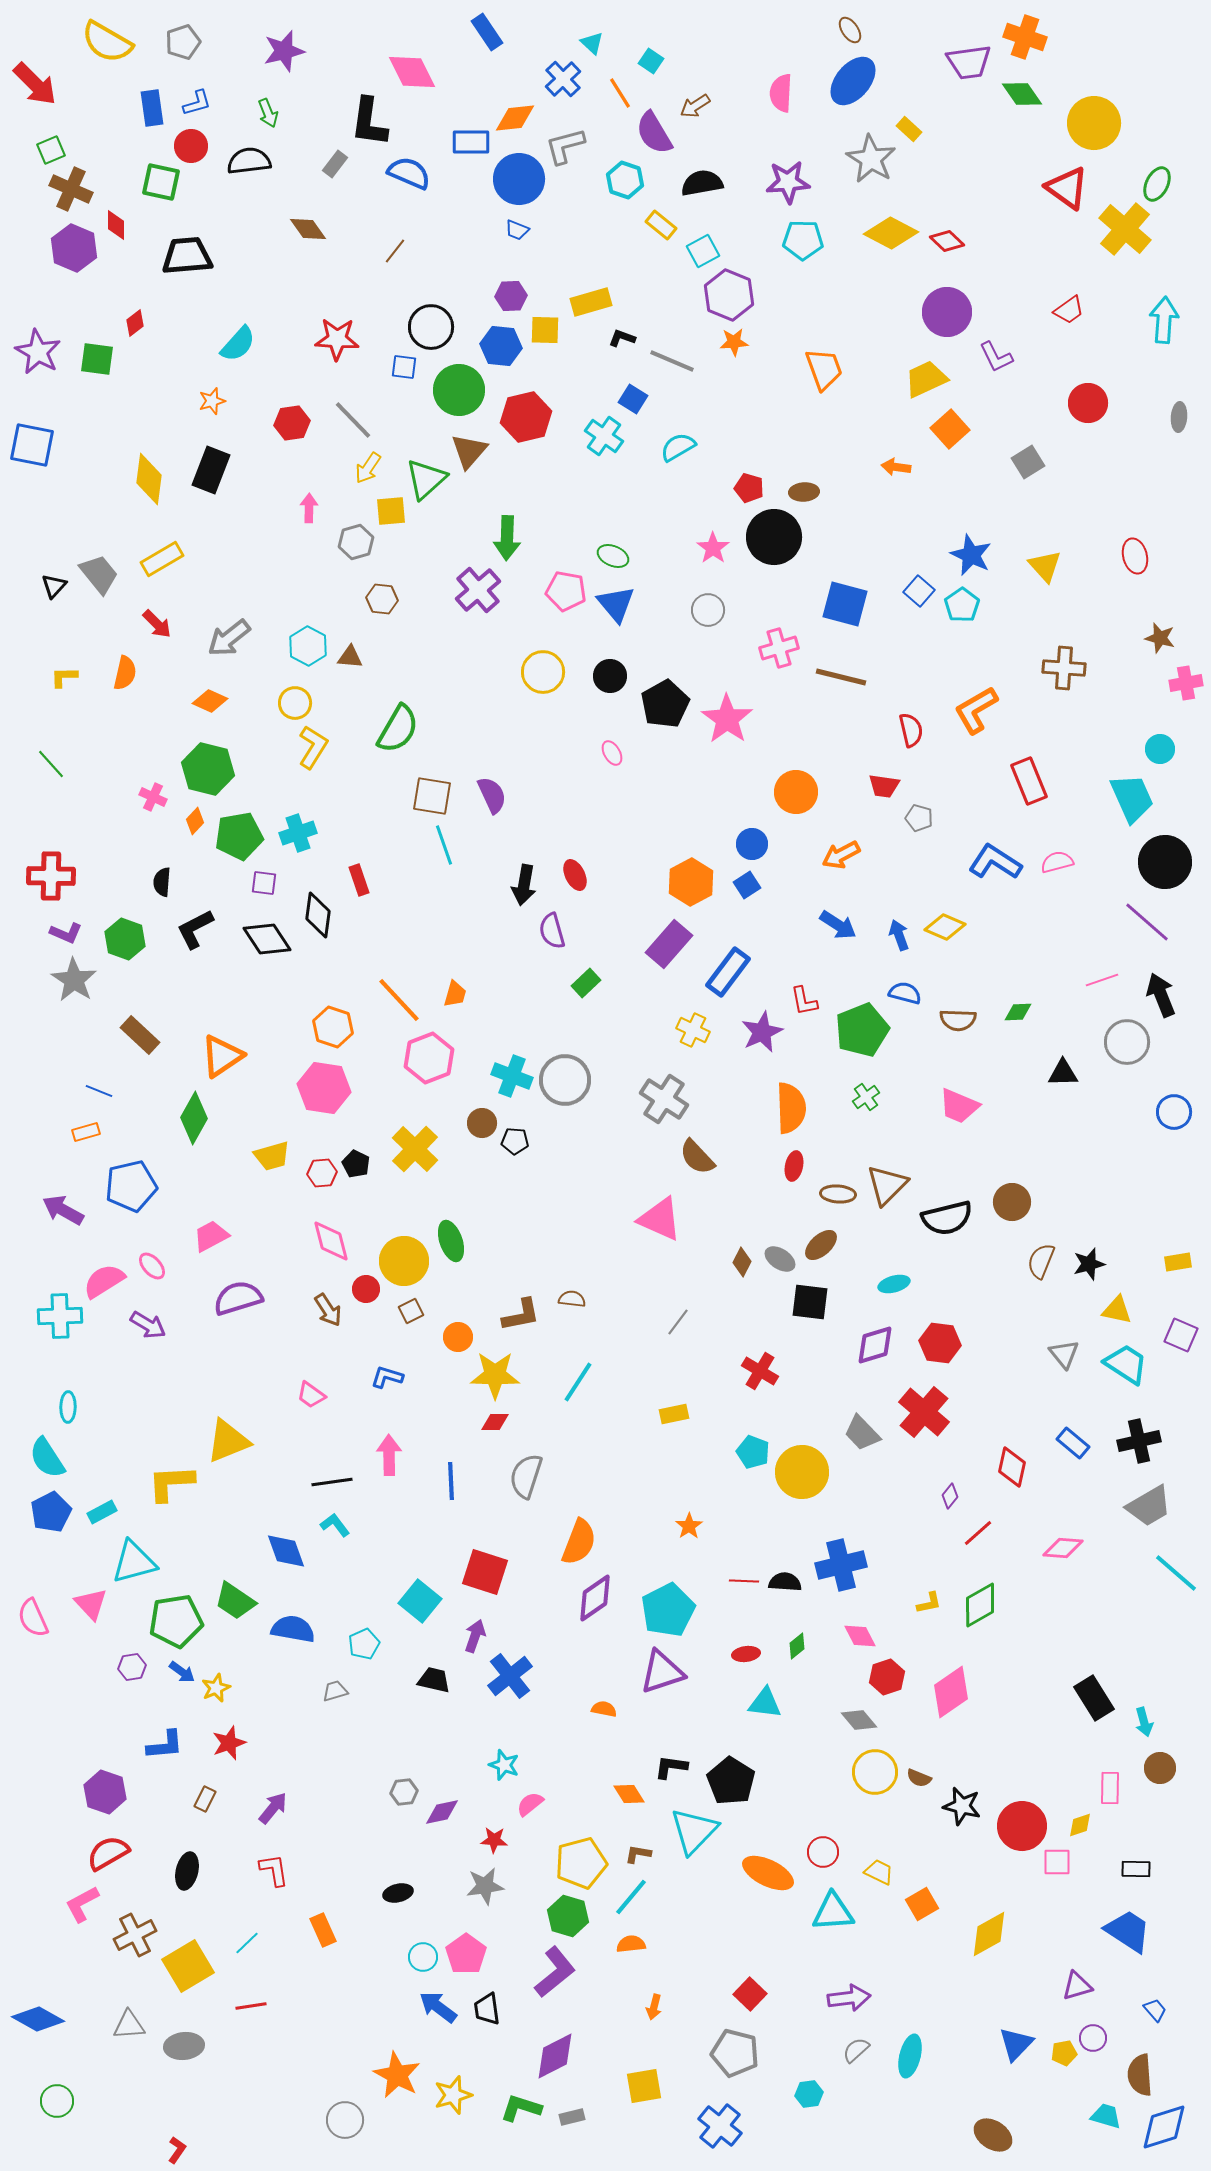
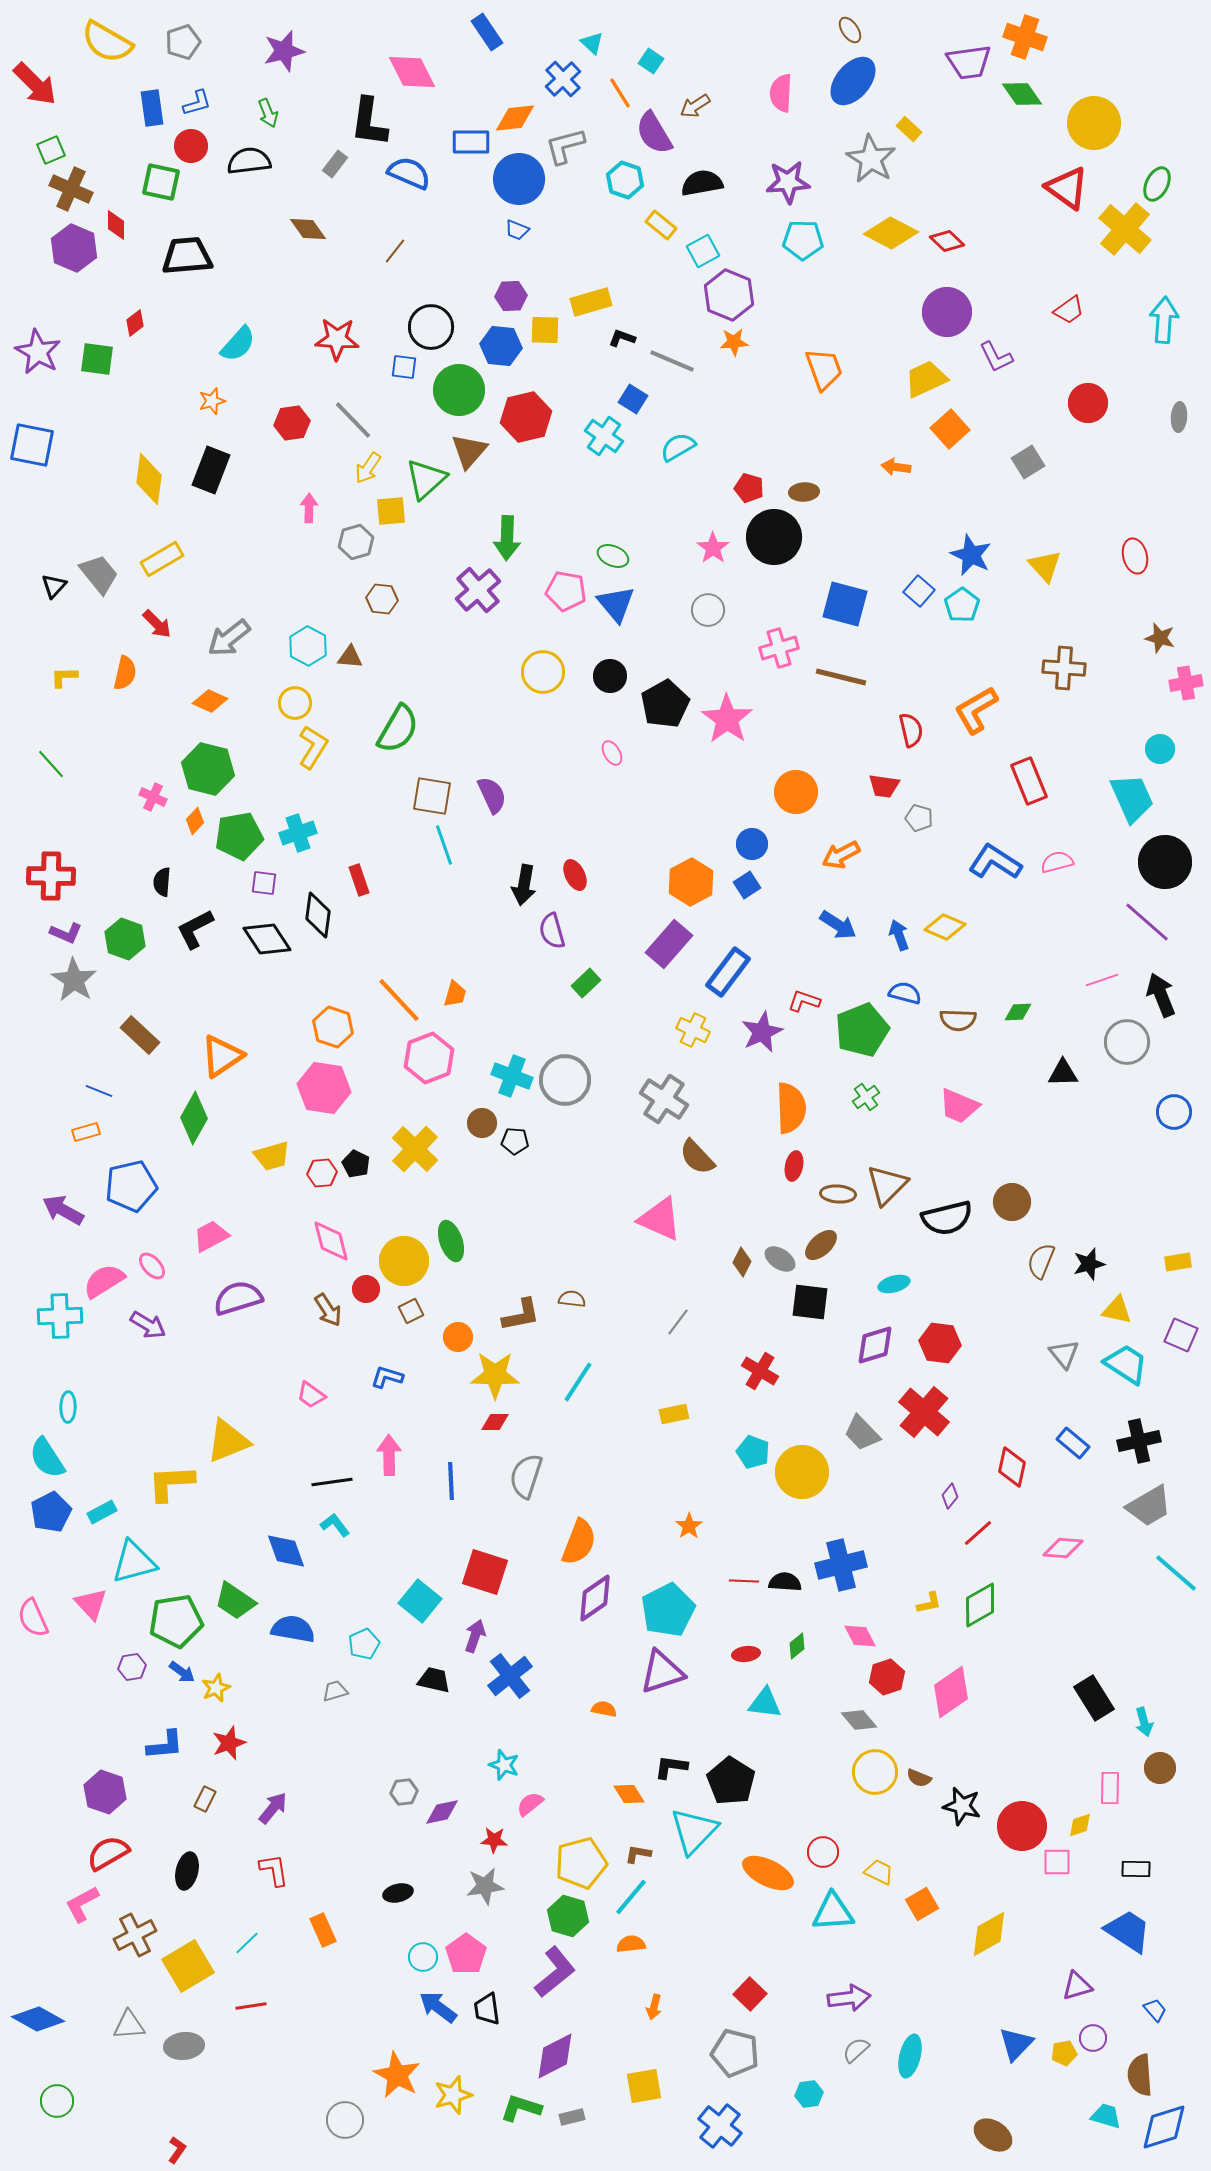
red L-shape at (804, 1001): rotated 120 degrees clockwise
